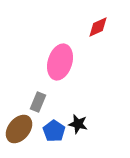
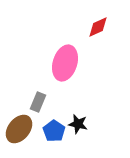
pink ellipse: moved 5 px right, 1 px down
